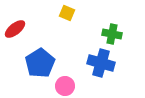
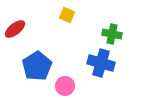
yellow square: moved 2 px down
blue pentagon: moved 3 px left, 3 px down
